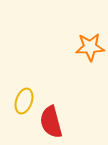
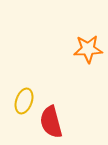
orange star: moved 2 px left, 2 px down
